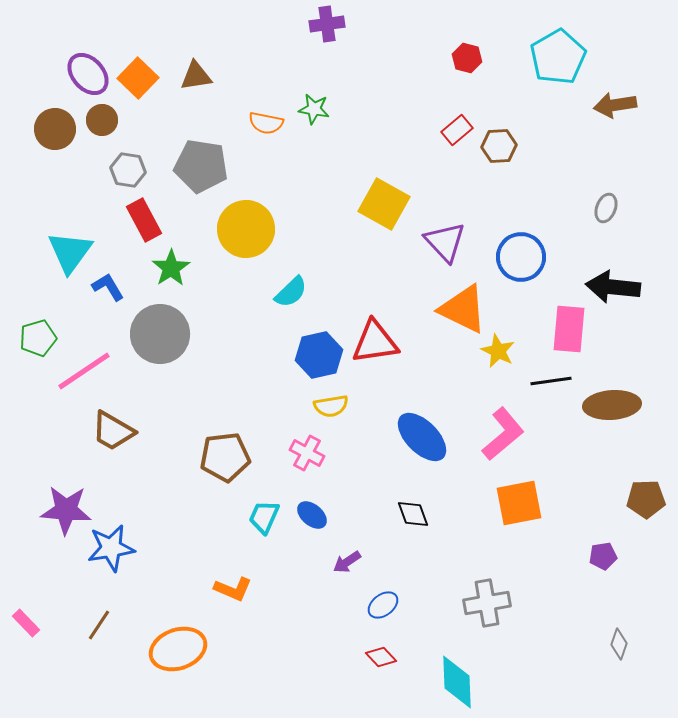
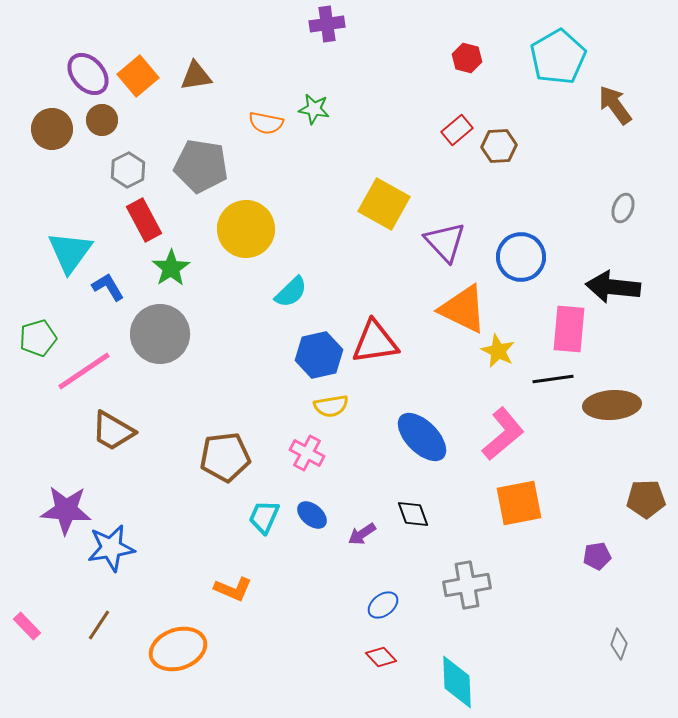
orange square at (138, 78): moved 2 px up; rotated 6 degrees clockwise
brown arrow at (615, 105): rotated 63 degrees clockwise
brown circle at (55, 129): moved 3 px left
gray hexagon at (128, 170): rotated 24 degrees clockwise
gray ellipse at (606, 208): moved 17 px right
black line at (551, 381): moved 2 px right, 2 px up
purple pentagon at (603, 556): moved 6 px left
purple arrow at (347, 562): moved 15 px right, 28 px up
gray cross at (487, 603): moved 20 px left, 18 px up
pink rectangle at (26, 623): moved 1 px right, 3 px down
